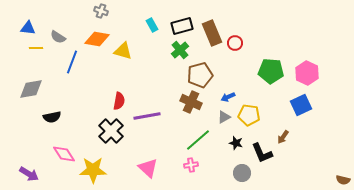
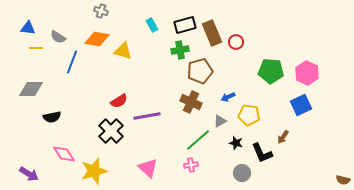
black rectangle: moved 3 px right, 1 px up
red circle: moved 1 px right, 1 px up
green cross: rotated 30 degrees clockwise
brown pentagon: moved 4 px up
gray diamond: rotated 10 degrees clockwise
red semicircle: rotated 48 degrees clockwise
gray triangle: moved 4 px left, 4 px down
yellow star: moved 1 px right, 1 px down; rotated 16 degrees counterclockwise
